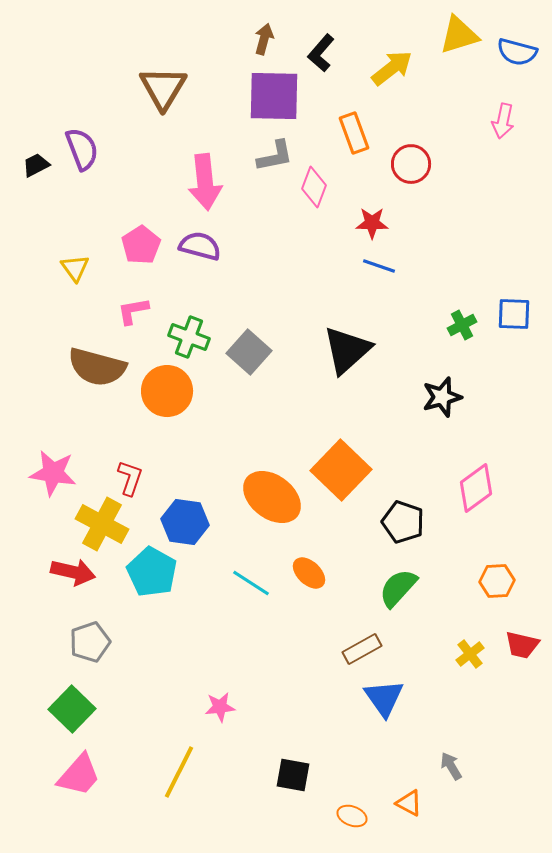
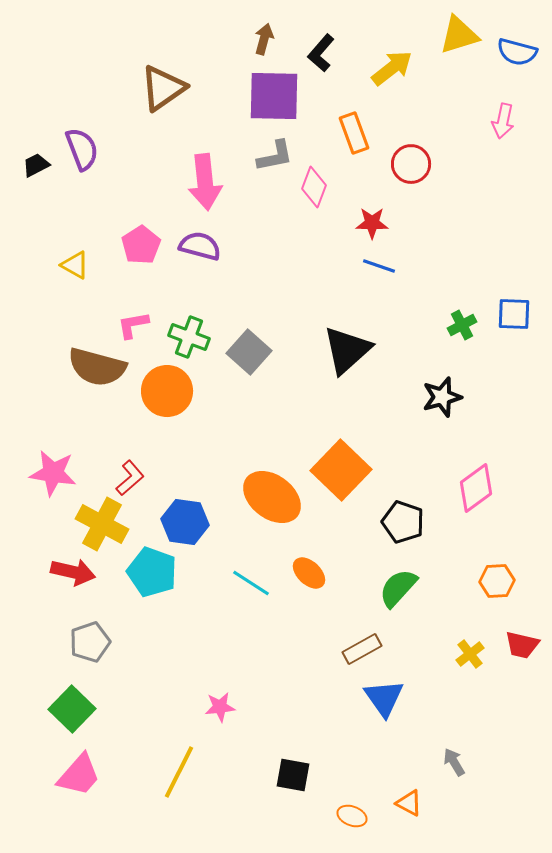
brown triangle at (163, 88): rotated 24 degrees clockwise
yellow triangle at (75, 268): moved 3 px up; rotated 24 degrees counterclockwise
pink L-shape at (133, 311): moved 14 px down
red L-shape at (130, 478): rotated 30 degrees clockwise
cyan pentagon at (152, 572): rotated 9 degrees counterclockwise
gray arrow at (451, 766): moved 3 px right, 4 px up
